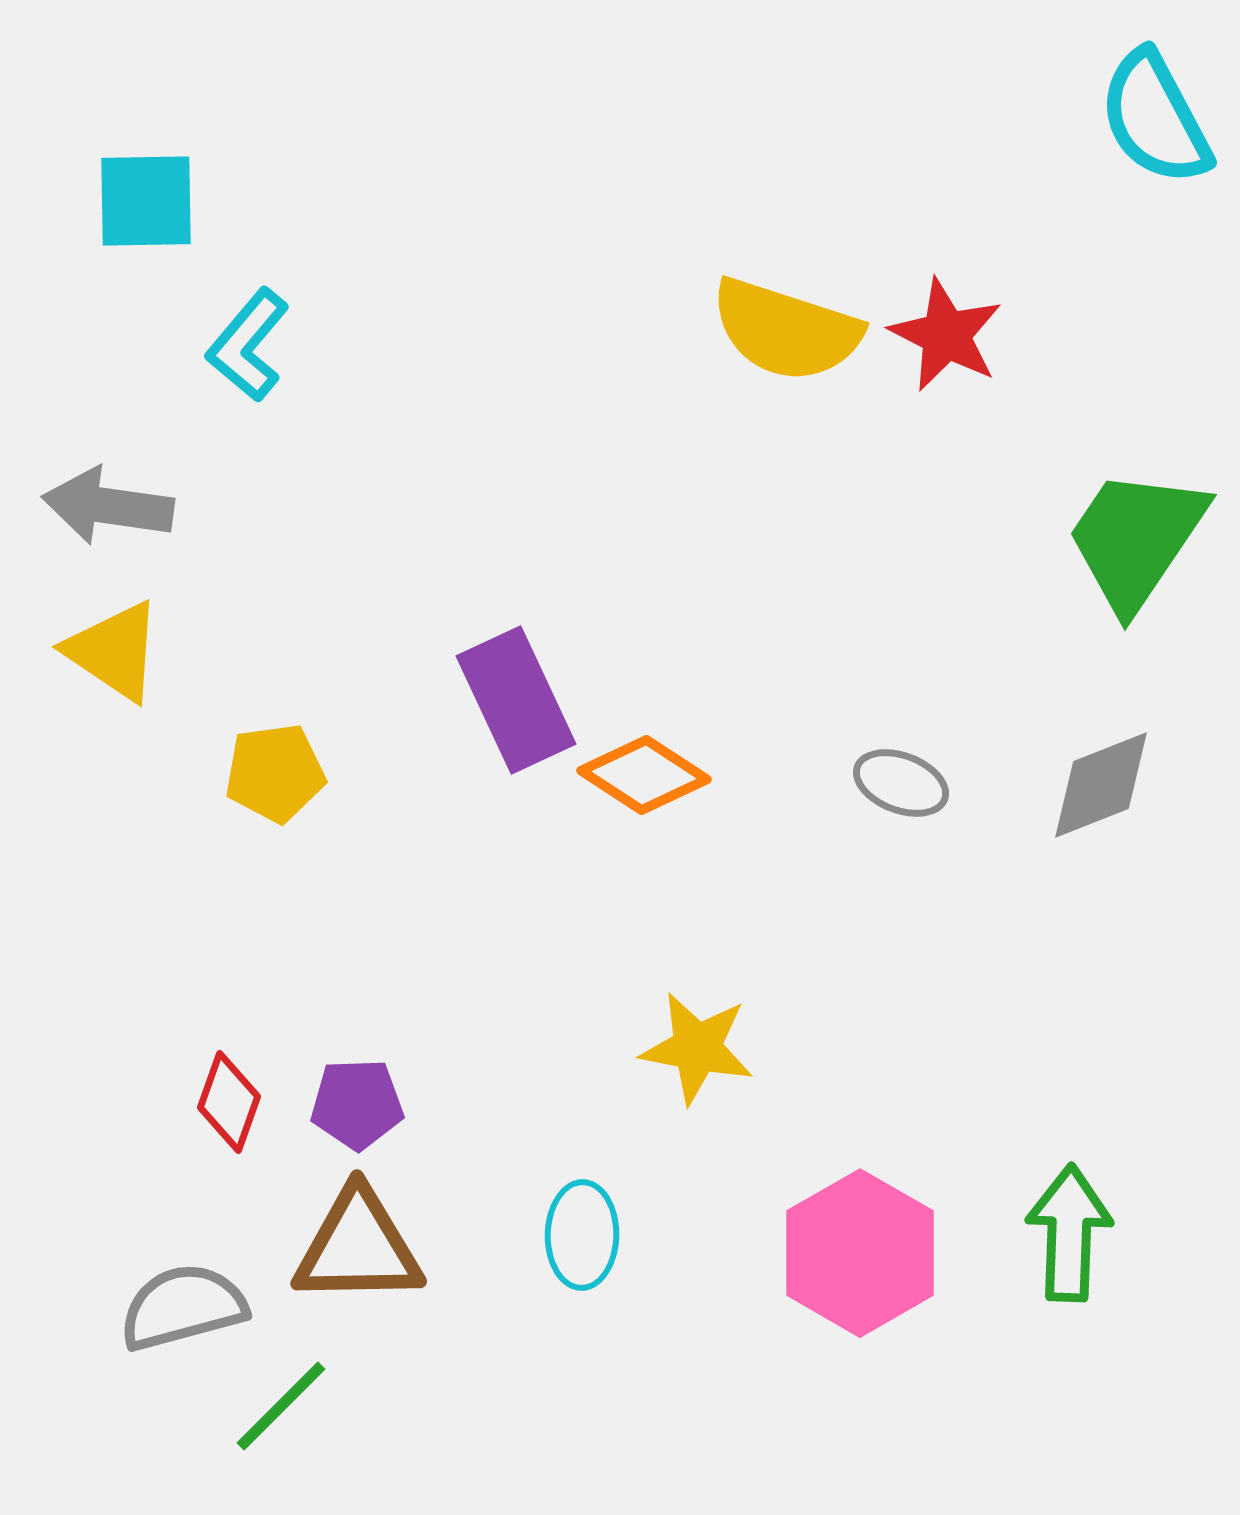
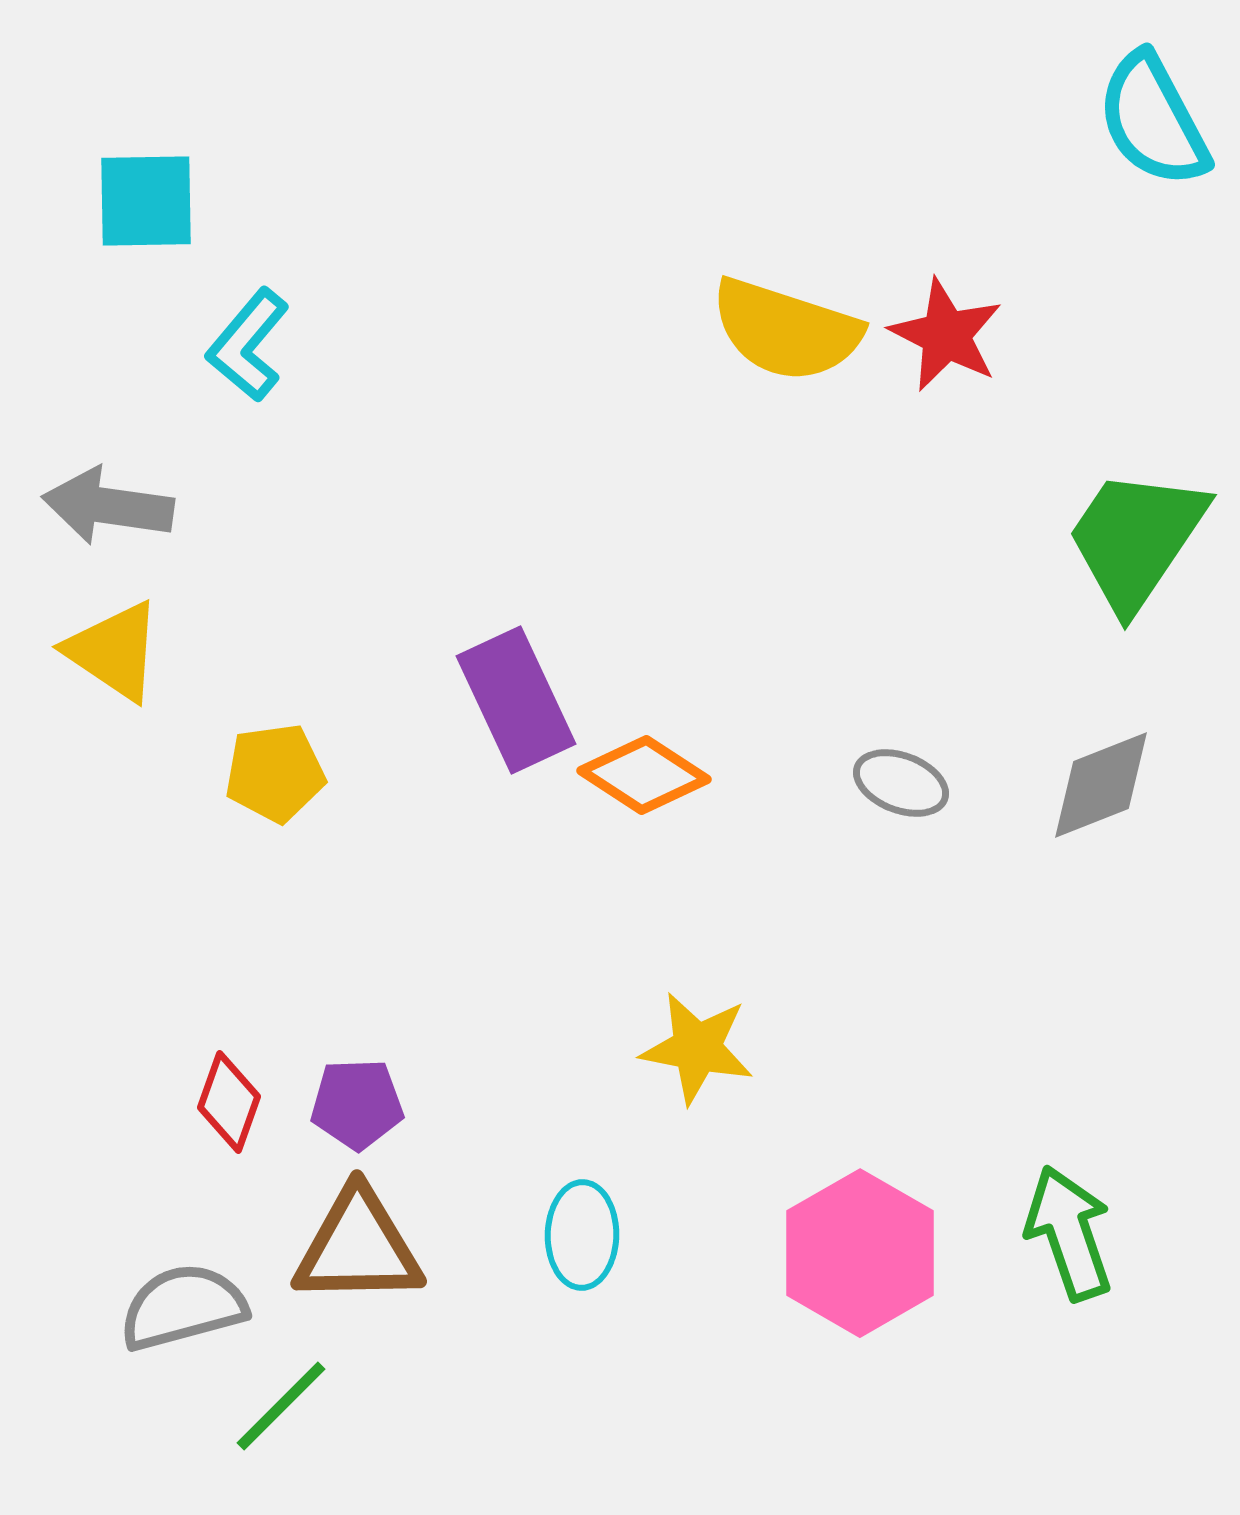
cyan semicircle: moved 2 px left, 2 px down
green arrow: rotated 21 degrees counterclockwise
